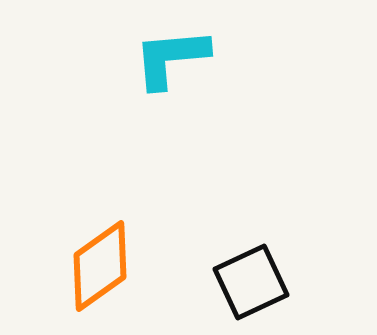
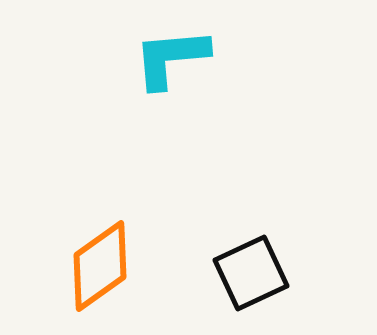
black square: moved 9 px up
